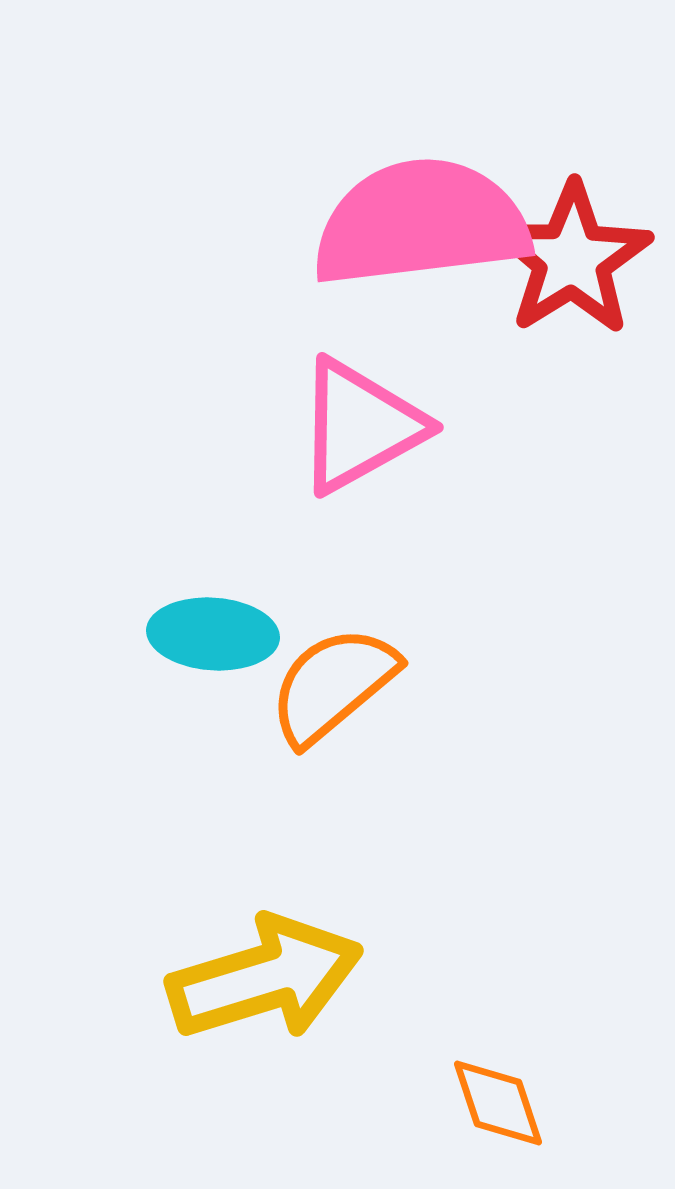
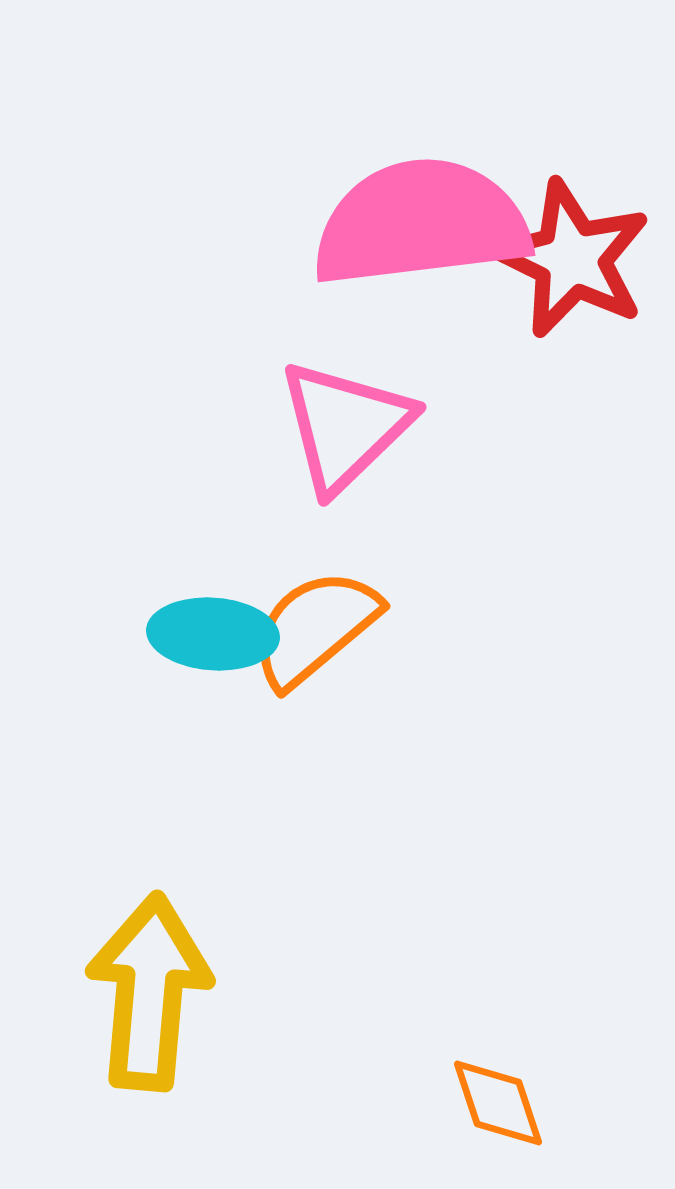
red star: rotated 14 degrees counterclockwise
pink triangle: moved 15 px left; rotated 15 degrees counterclockwise
orange semicircle: moved 18 px left, 57 px up
yellow arrow: moved 116 px left, 14 px down; rotated 68 degrees counterclockwise
